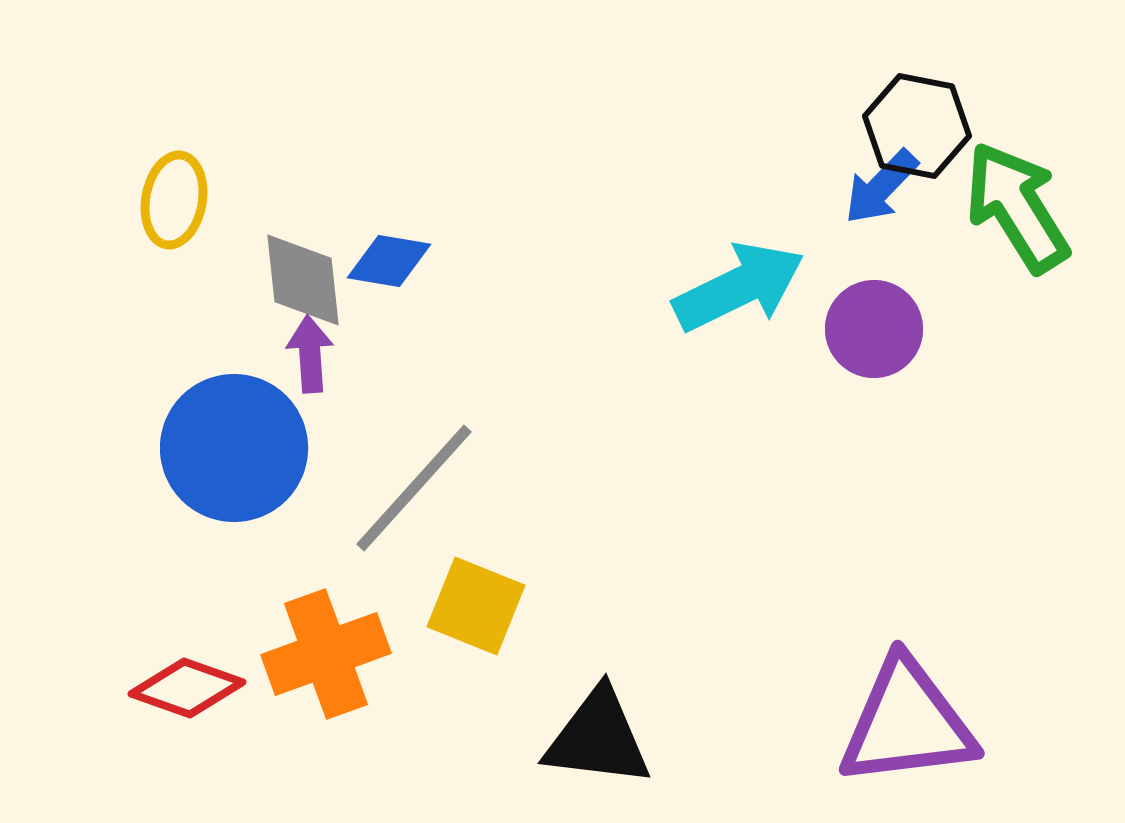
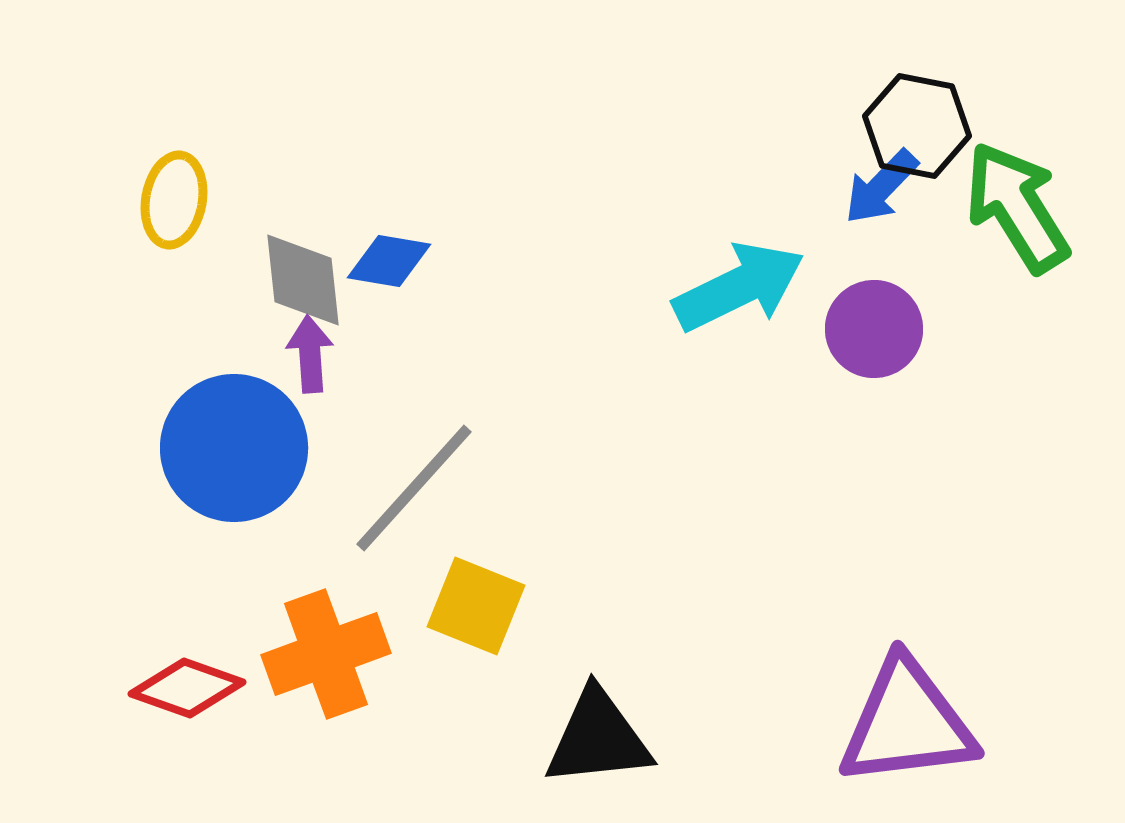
black triangle: rotated 13 degrees counterclockwise
